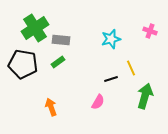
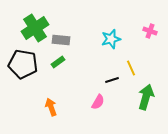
black line: moved 1 px right, 1 px down
green arrow: moved 1 px right, 1 px down
